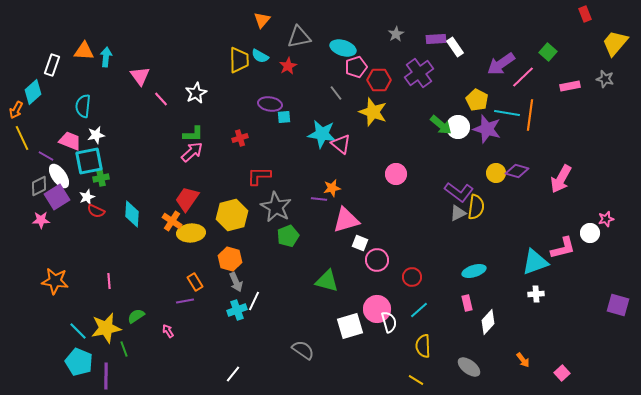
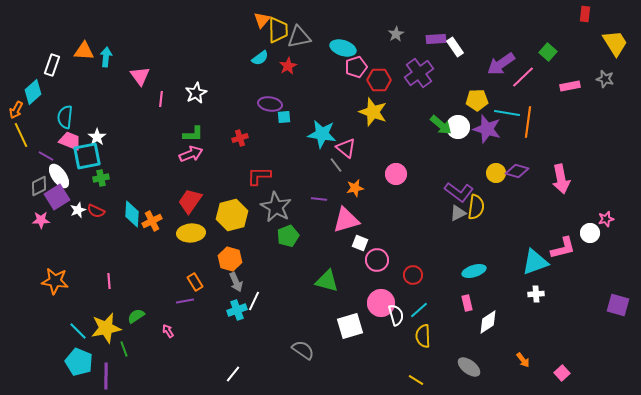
red rectangle at (585, 14): rotated 28 degrees clockwise
yellow trapezoid at (615, 43): rotated 108 degrees clockwise
cyan semicircle at (260, 56): moved 2 px down; rotated 66 degrees counterclockwise
yellow trapezoid at (239, 60): moved 39 px right, 30 px up
gray line at (336, 93): moved 72 px down
pink line at (161, 99): rotated 49 degrees clockwise
yellow pentagon at (477, 100): rotated 30 degrees counterclockwise
cyan semicircle at (83, 106): moved 18 px left, 11 px down
orange line at (530, 115): moved 2 px left, 7 px down
white star at (96, 135): moved 1 px right, 2 px down; rotated 24 degrees counterclockwise
yellow line at (22, 138): moved 1 px left, 3 px up
pink triangle at (341, 144): moved 5 px right, 4 px down
pink arrow at (192, 152): moved 1 px left, 2 px down; rotated 20 degrees clockwise
cyan square at (89, 161): moved 2 px left, 5 px up
pink arrow at (561, 179): rotated 40 degrees counterclockwise
orange star at (332, 188): moved 23 px right
white star at (87, 197): moved 9 px left, 13 px down
red trapezoid at (187, 199): moved 3 px right, 2 px down
orange cross at (172, 221): moved 20 px left; rotated 30 degrees clockwise
red circle at (412, 277): moved 1 px right, 2 px up
pink circle at (377, 309): moved 4 px right, 6 px up
white semicircle at (389, 322): moved 7 px right, 7 px up
white diamond at (488, 322): rotated 15 degrees clockwise
yellow semicircle at (423, 346): moved 10 px up
